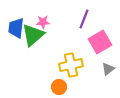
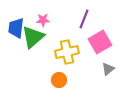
pink star: moved 2 px up
green triangle: moved 2 px down
yellow cross: moved 4 px left, 13 px up
orange circle: moved 7 px up
